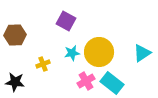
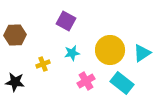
yellow circle: moved 11 px right, 2 px up
cyan rectangle: moved 10 px right
